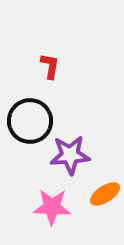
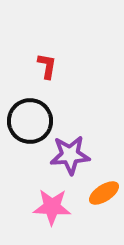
red L-shape: moved 3 px left
orange ellipse: moved 1 px left, 1 px up
